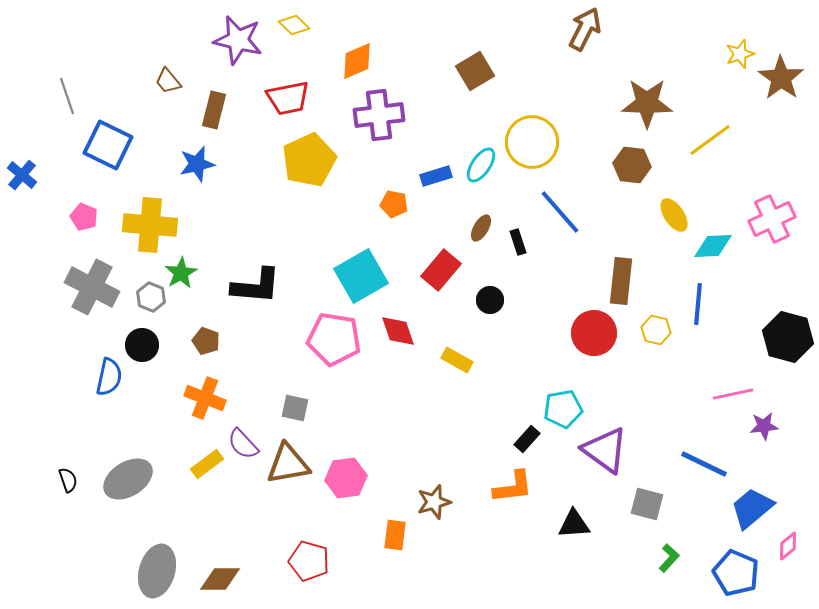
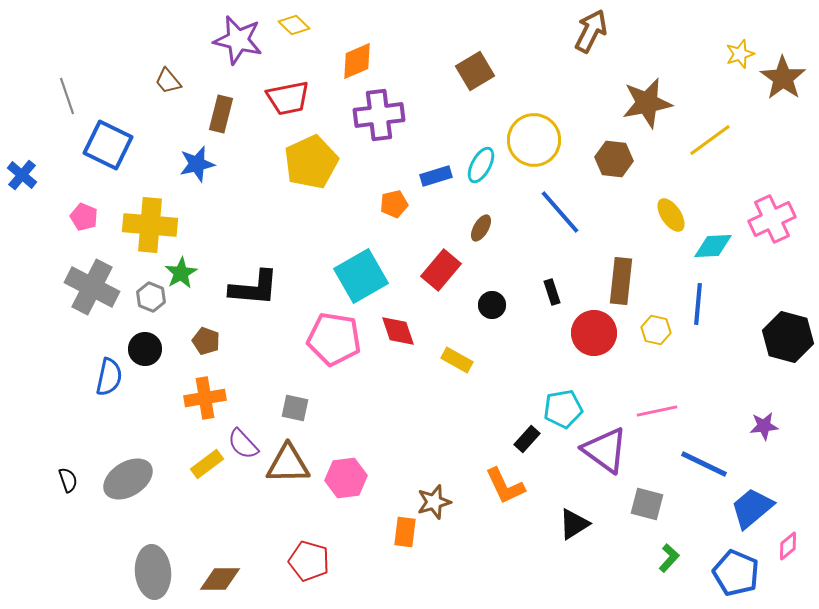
brown arrow at (585, 29): moved 6 px right, 2 px down
brown star at (781, 78): moved 2 px right
brown star at (647, 103): rotated 12 degrees counterclockwise
brown rectangle at (214, 110): moved 7 px right, 4 px down
yellow circle at (532, 142): moved 2 px right, 2 px up
yellow pentagon at (309, 160): moved 2 px right, 2 px down
cyan ellipse at (481, 165): rotated 6 degrees counterclockwise
brown hexagon at (632, 165): moved 18 px left, 6 px up
orange pentagon at (394, 204): rotated 24 degrees counterclockwise
yellow ellipse at (674, 215): moved 3 px left
black rectangle at (518, 242): moved 34 px right, 50 px down
black L-shape at (256, 286): moved 2 px left, 2 px down
black circle at (490, 300): moved 2 px right, 5 px down
black circle at (142, 345): moved 3 px right, 4 px down
pink line at (733, 394): moved 76 px left, 17 px down
orange cross at (205, 398): rotated 30 degrees counterclockwise
brown triangle at (288, 464): rotated 9 degrees clockwise
orange L-shape at (513, 487): moved 8 px left, 1 px up; rotated 72 degrees clockwise
black triangle at (574, 524): rotated 28 degrees counterclockwise
orange rectangle at (395, 535): moved 10 px right, 3 px up
gray ellipse at (157, 571): moved 4 px left, 1 px down; rotated 21 degrees counterclockwise
